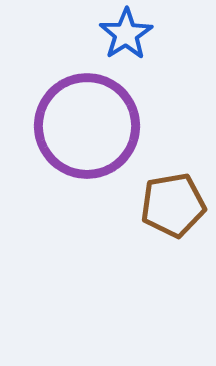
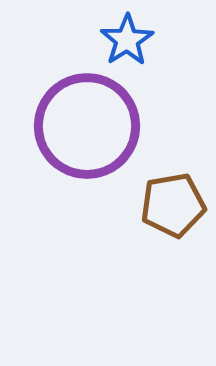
blue star: moved 1 px right, 6 px down
